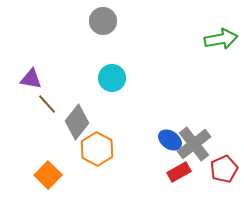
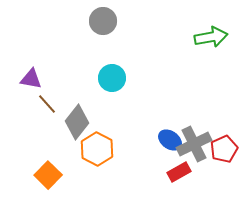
green arrow: moved 10 px left, 2 px up
gray cross: rotated 12 degrees clockwise
red pentagon: moved 20 px up
